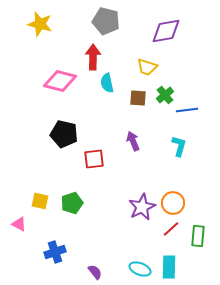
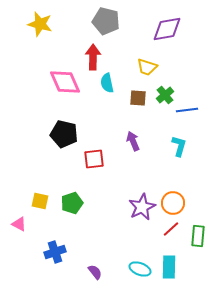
purple diamond: moved 1 px right, 2 px up
pink diamond: moved 5 px right, 1 px down; rotated 52 degrees clockwise
